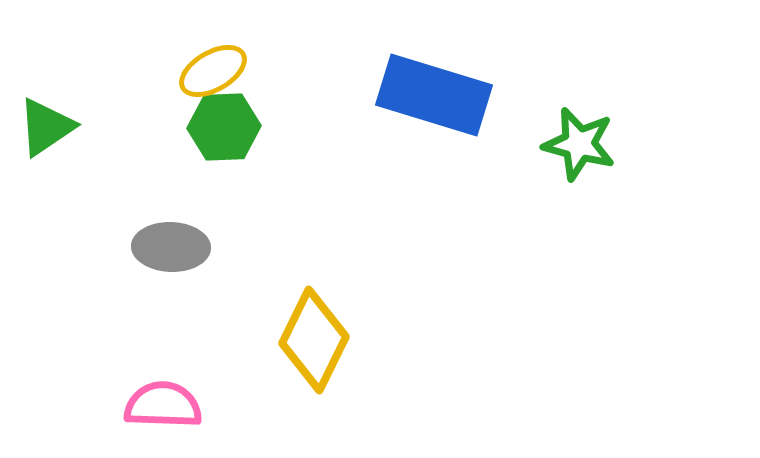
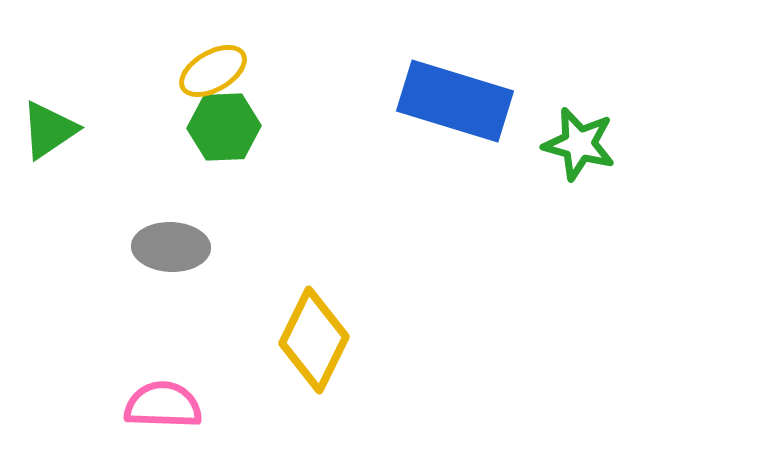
blue rectangle: moved 21 px right, 6 px down
green triangle: moved 3 px right, 3 px down
